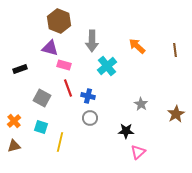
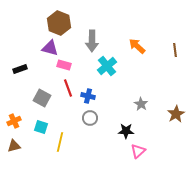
brown hexagon: moved 2 px down
orange cross: rotated 16 degrees clockwise
pink triangle: moved 1 px up
